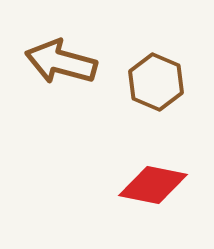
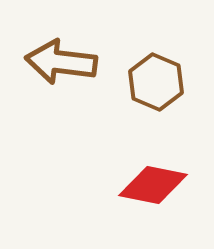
brown arrow: rotated 8 degrees counterclockwise
